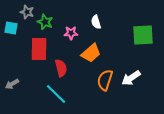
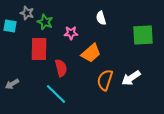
gray star: moved 1 px down
white semicircle: moved 5 px right, 4 px up
cyan square: moved 1 px left, 2 px up
